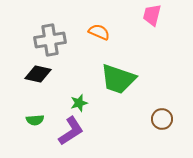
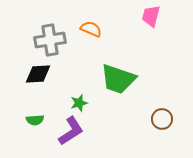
pink trapezoid: moved 1 px left, 1 px down
orange semicircle: moved 8 px left, 3 px up
black diamond: rotated 16 degrees counterclockwise
